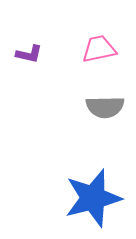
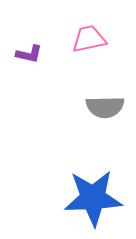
pink trapezoid: moved 10 px left, 10 px up
blue star: rotated 12 degrees clockwise
